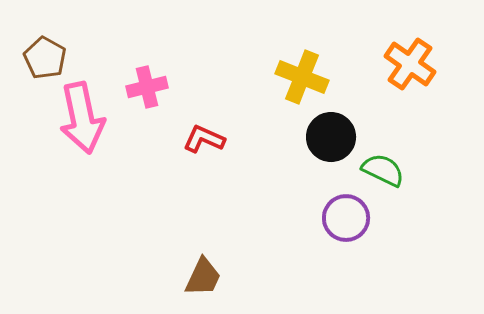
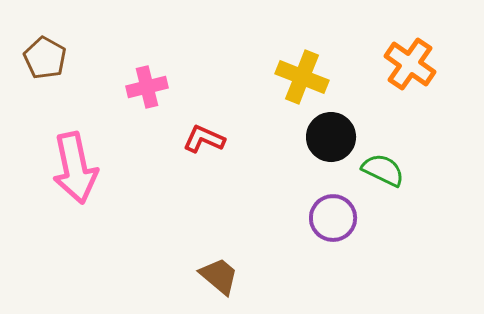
pink arrow: moved 7 px left, 50 px down
purple circle: moved 13 px left
brown trapezoid: moved 16 px right, 1 px up; rotated 75 degrees counterclockwise
